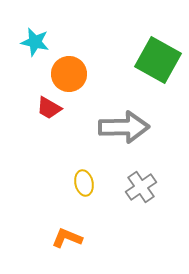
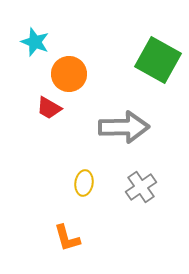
cyan star: rotated 8 degrees clockwise
yellow ellipse: rotated 20 degrees clockwise
orange L-shape: rotated 128 degrees counterclockwise
